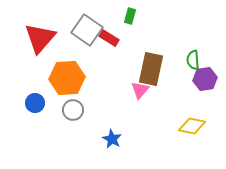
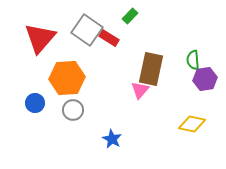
green rectangle: rotated 28 degrees clockwise
yellow diamond: moved 2 px up
